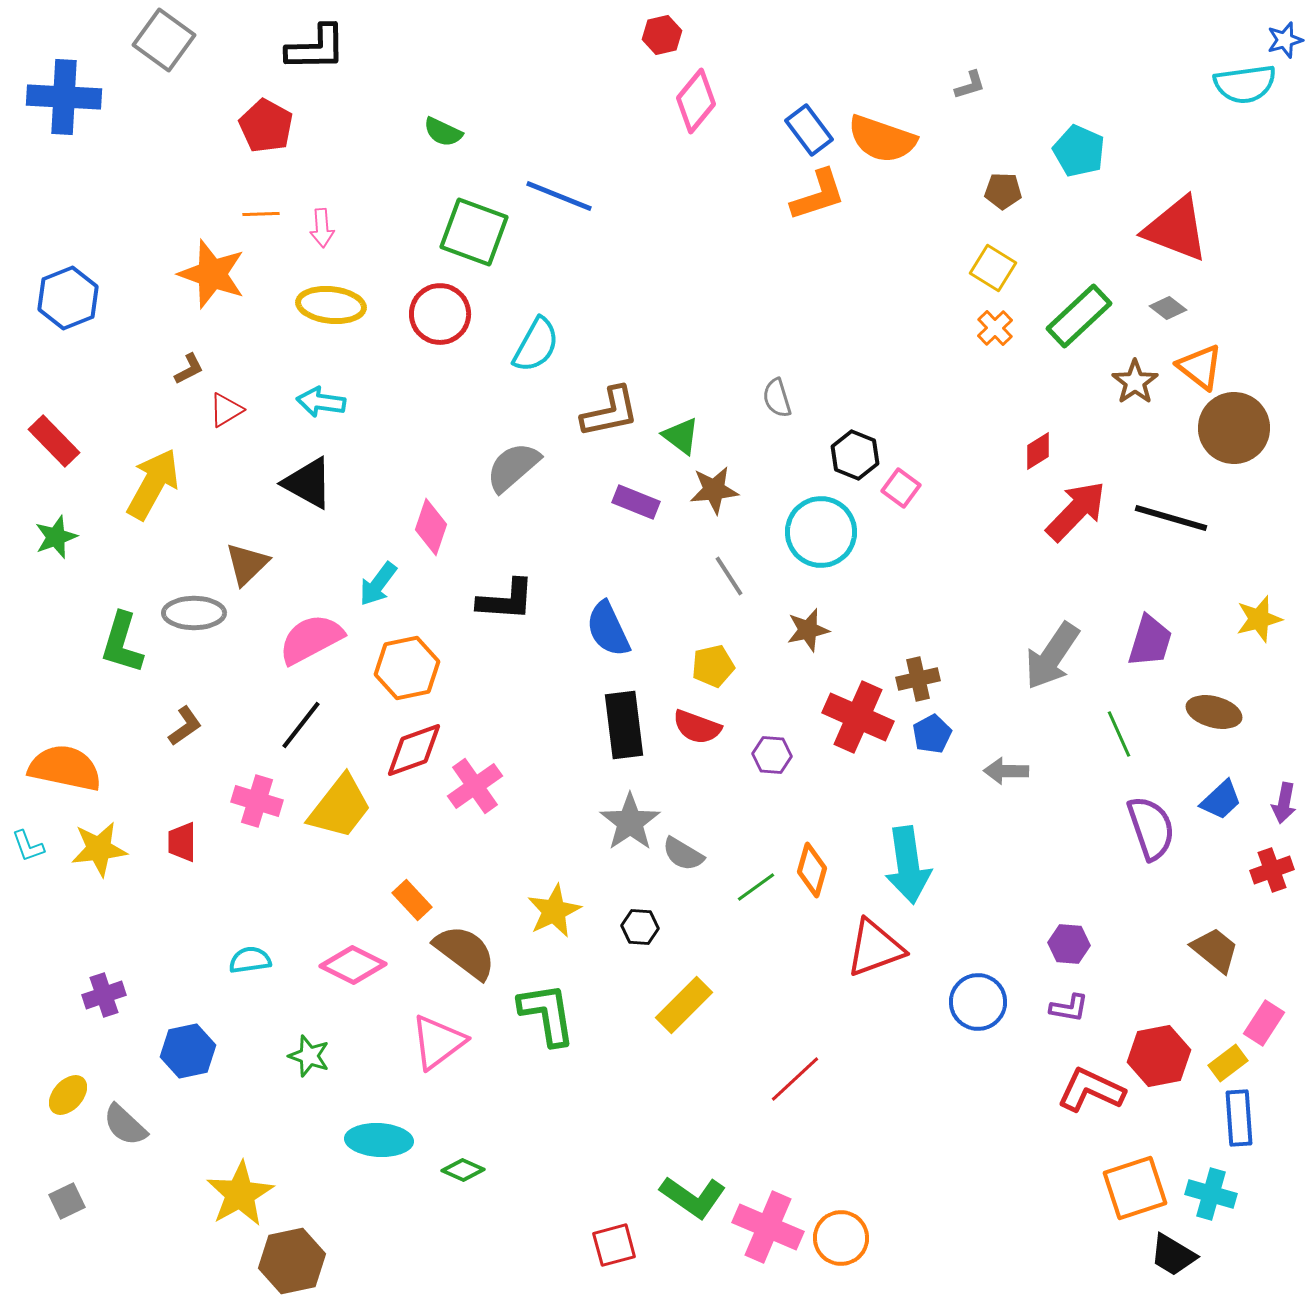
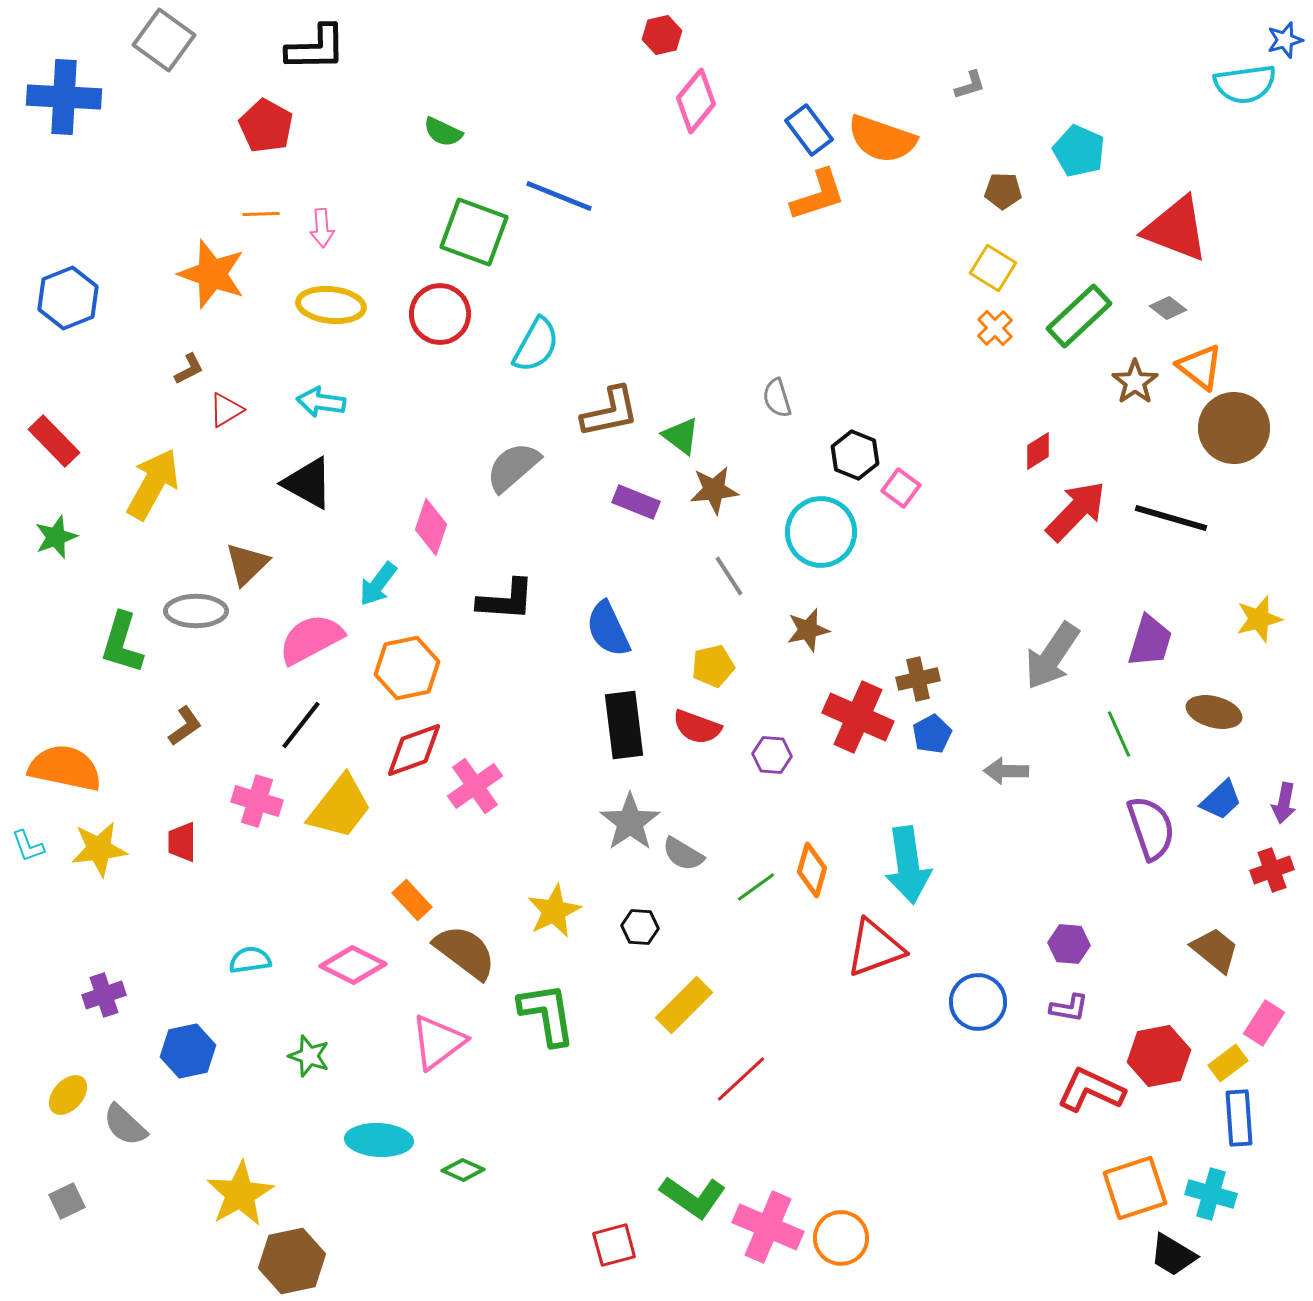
gray ellipse at (194, 613): moved 2 px right, 2 px up
red line at (795, 1079): moved 54 px left
